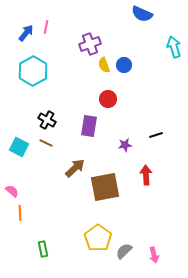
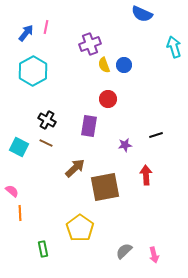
yellow pentagon: moved 18 px left, 10 px up
